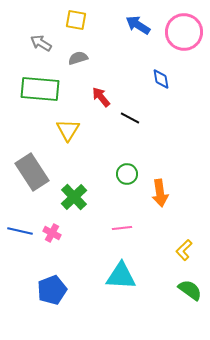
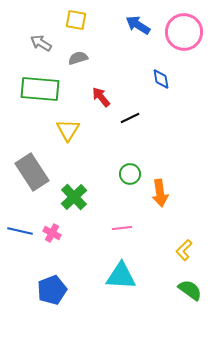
black line: rotated 54 degrees counterclockwise
green circle: moved 3 px right
